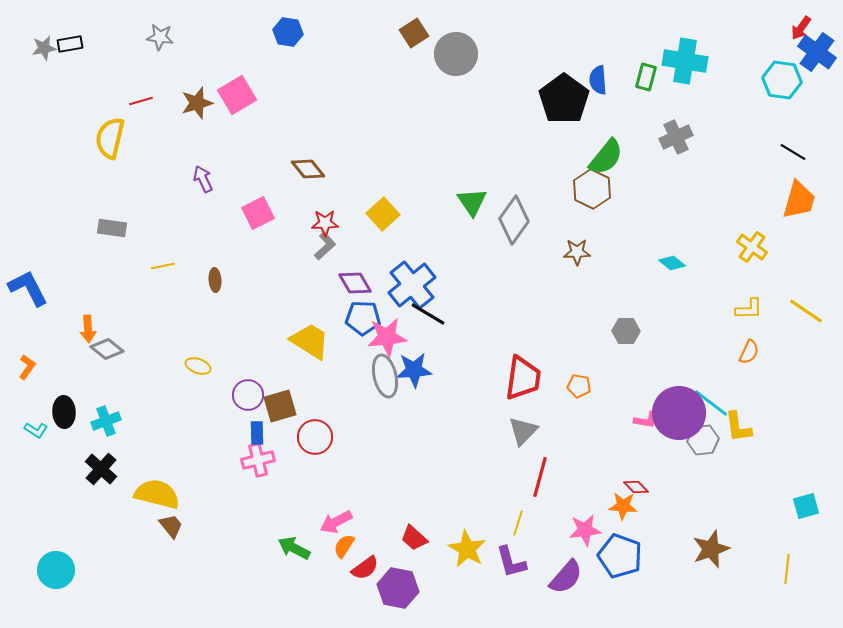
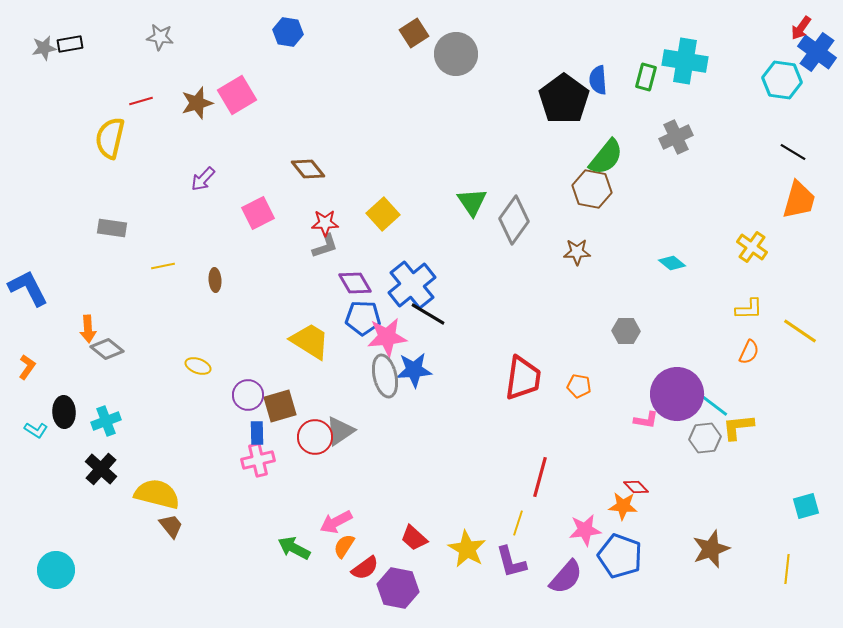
purple arrow at (203, 179): rotated 112 degrees counterclockwise
brown hexagon at (592, 189): rotated 15 degrees counterclockwise
gray L-shape at (325, 246): rotated 24 degrees clockwise
yellow line at (806, 311): moved 6 px left, 20 px down
purple circle at (679, 413): moved 2 px left, 19 px up
yellow L-shape at (738, 427): rotated 92 degrees clockwise
gray triangle at (523, 431): moved 183 px left; rotated 12 degrees clockwise
gray hexagon at (703, 440): moved 2 px right, 2 px up
